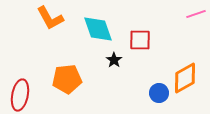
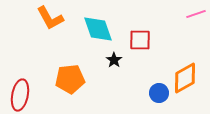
orange pentagon: moved 3 px right
